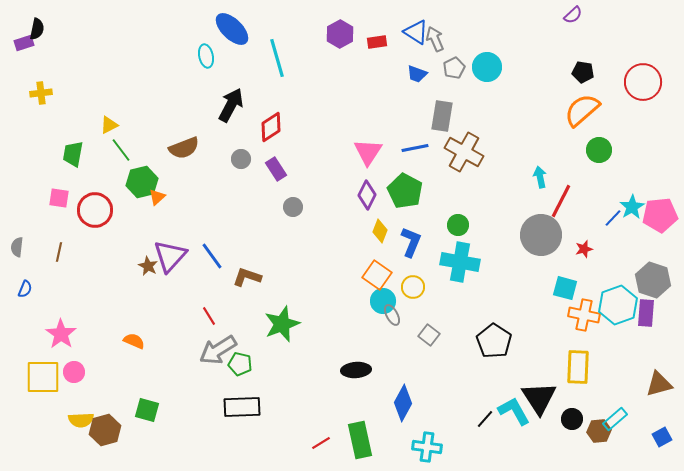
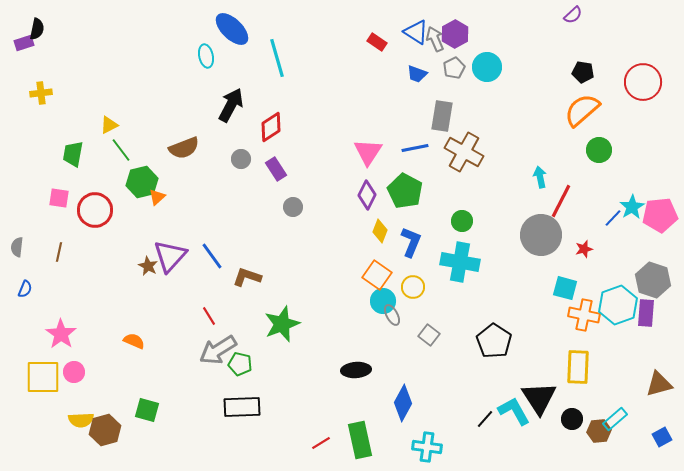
purple hexagon at (340, 34): moved 115 px right
red rectangle at (377, 42): rotated 42 degrees clockwise
green circle at (458, 225): moved 4 px right, 4 px up
